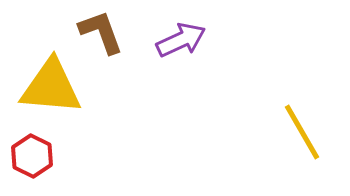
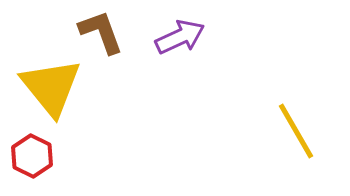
purple arrow: moved 1 px left, 3 px up
yellow triangle: rotated 46 degrees clockwise
yellow line: moved 6 px left, 1 px up
